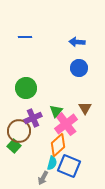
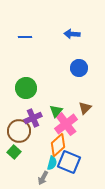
blue arrow: moved 5 px left, 8 px up
brown triangle: rotated 16 degrees clockwise
green square: moved 6 px down
blue square: moved 4 px up
